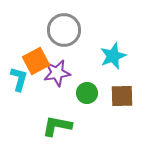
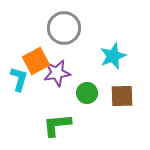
gray circle: moved 2 px up
green L-shape: moved 1 px up; rotated 16 degrees counterclockwise
